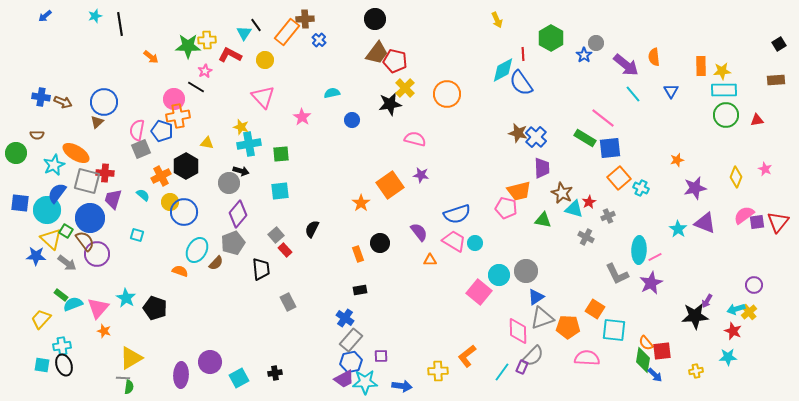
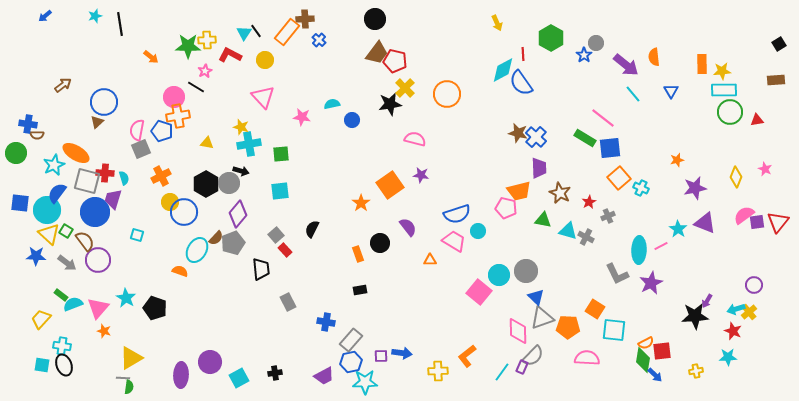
yellow arrow at (497, 20): moved 3 px down
black line at (256, 25): moved 6 px down
orange rectangle at (701, 66): moved 1 px right, 2 px up
cyan semicircle at (332, 93): moved 11 px down
blue cross at (41, 97): moved 13 px left, 27 px down
pink circle at (174, 99): moved 2 px up
brown arrow at (63, 102): moved 17 px up; rotated 60 degrees counterclockwise
green circle at (726, 115): moved 4 px right, 3 px up
pink star at (302, 117): rotated 24 degrees counterclockwise
black hexagon at (186, 166): moved 20 px right, 18 px down
purple trapezoid at (542, 168): moved 3 px left
brown star at (562, 193): moved 2 px left
cyan semicircle at (143, 195): moved 19 px left, 17 px up; rotated 32 degrees clockwise
cyan triangle at (574, 209): moved 6 px left, 22 px down
blue circle at (90, 218): moved 5 px right, 6 px up
purple semicircle at (419, 232): moved 11 px left, 5 px up
yellow triangle at (51, 239): moved 2 px left, 5 px up
cyan circle at (475, 243): moved 3 px right, 12 px up
purple circle at (97, 254): moved 1 px right, 6 px down
pink line at (655, 257): moved 6 px right, 11 px up
brown semicircle at (216, 263): moved 25 px up
blue triangle at (536, 297): rotated 42 degrees counterclockwise
blue cross at (345, 318): moved 19 px left, 4 px down; rotated 24 degrees counterclockwise
orange semicircle at (646, 343): rotated 77 degrees counterclockwise
cyan cross at (62, 346): rotated 18 degrees clockwise
purple trapezoid at (344, 379): moved 20 px left, 3 px up
blue arrow at (402, 386): moved 33 px up
